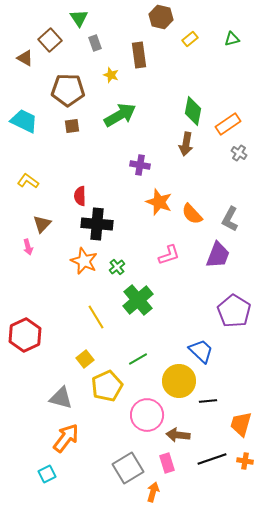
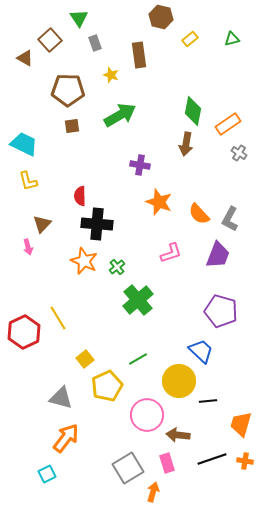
cyan trapezoid at (24, 121): moved 23 px down
yellow L-shape at (28, 181): rotated 140 degrees counterclockwise
orange semicircle at (192, 214): moved 7 px right
pink L-shape at (169, 255): moved 2 px right, 2 px up
purple pentagon at (234, 311): moved 13 px left; rotated 16 degrees counterclockwise
yellow line at (96, 317): moved 38 px left, 1 px down
red hexagon at (25, 335): moved 1 px left, 3 px up
